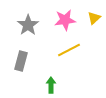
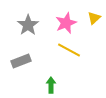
pink star: moved 1 px right, 3 px down; rotated 15 degrees counterclockwise
yellow line: rotated 55 degrees clockwise
gray rectangle: rotated 54 degrees clockwise
